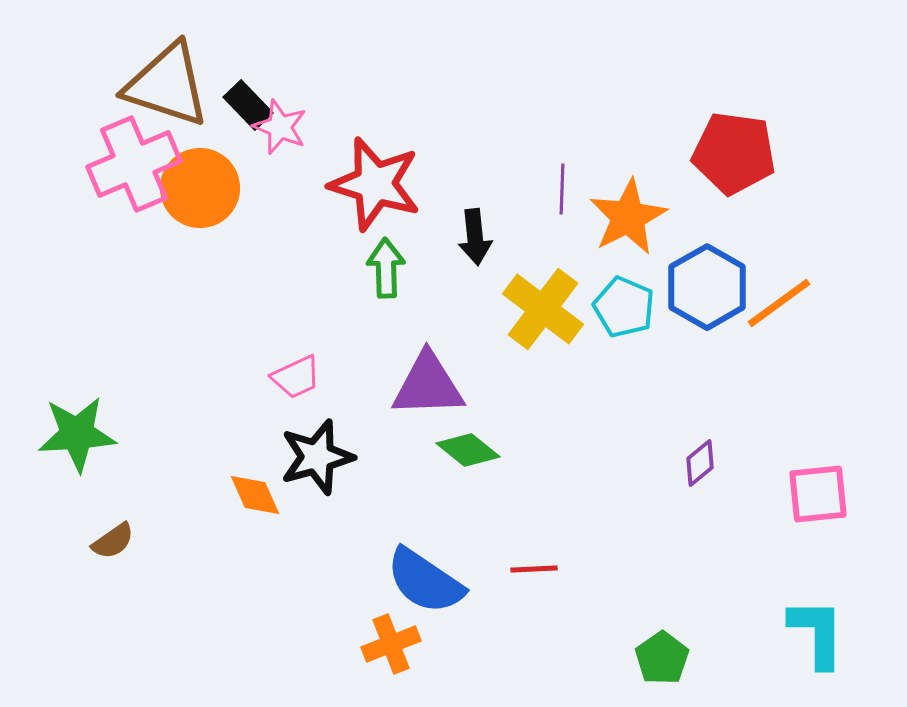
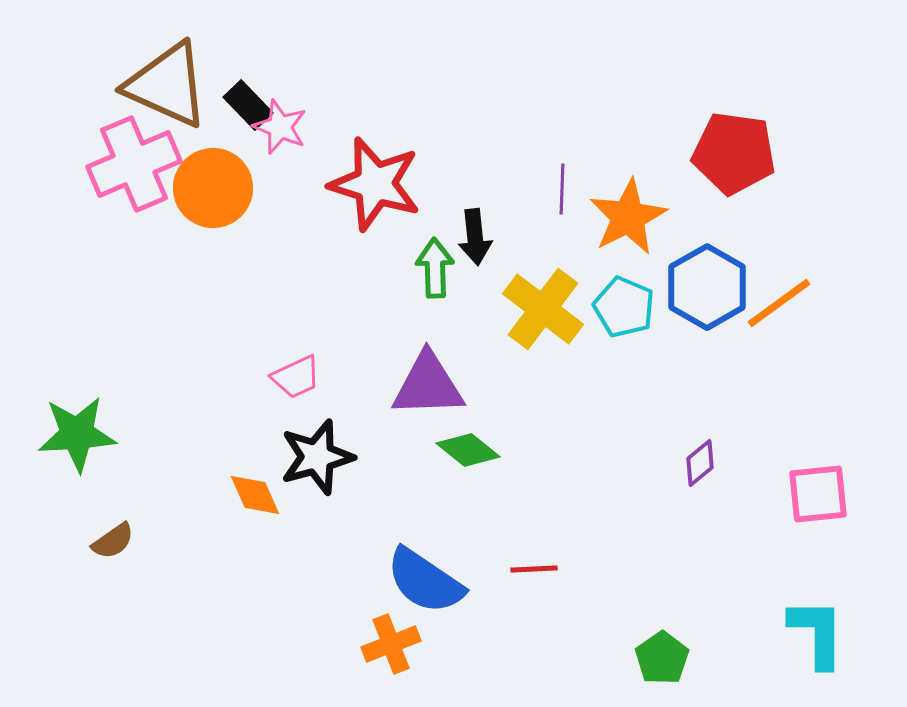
brown triangle: rotated 6 degrees clockwise
orange circle: moved 13 px right
green arrow: moved 49 px right
